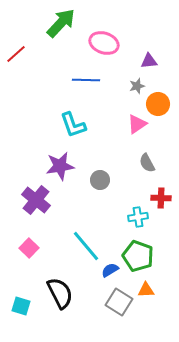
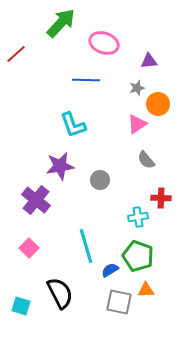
gray star: moved 2 px down
gray semicircle: moved 1 px left, 3 px up; rotated 12 degrees counterclockwise
cyan line: rotated 24 degrees clockwise
gray square: rotated 20 degrees counterclockwise
